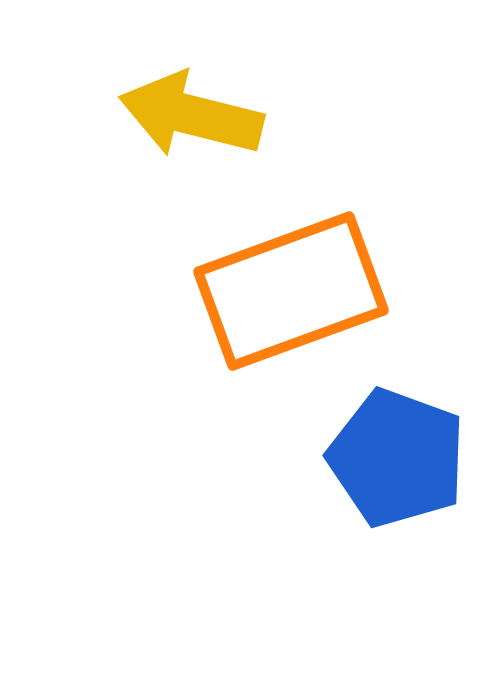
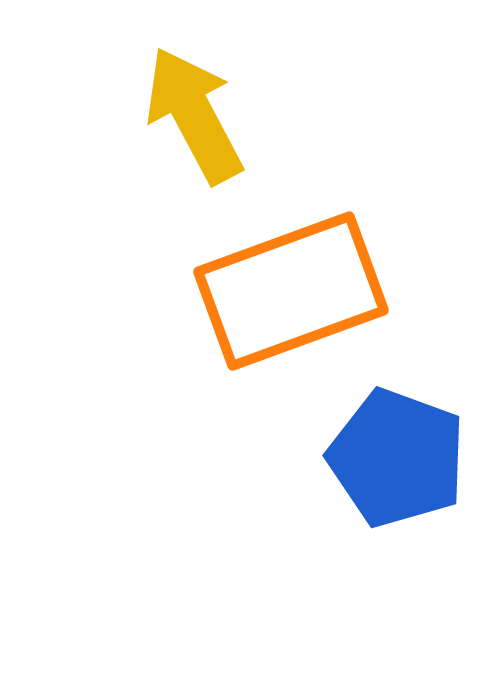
yellow arrow: moved 3 px right; rotated 48 degrees clockwise
